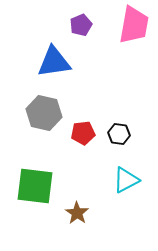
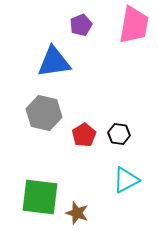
red pentagon: moved 1 px right, 2 px down; rotated 25 degrees counterclockwise
green square: moved 5 px right, 11 px down
brown star: rotated 15 degrees counterclockwise
